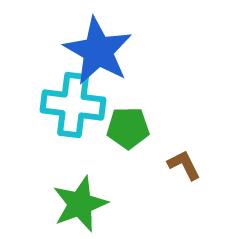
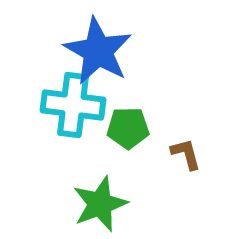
brown L-shape: moved 2 px right, 11 px up; rotated 12 degrees clockwise
green star: moved 20 px right
